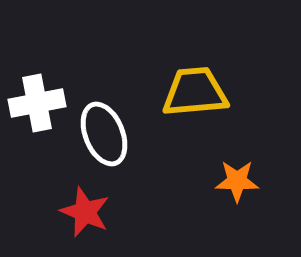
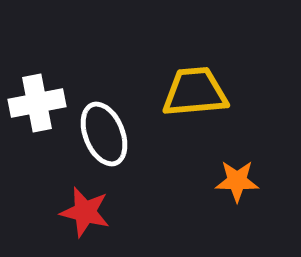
red star: rotated 9 degrees counterclockwise
